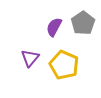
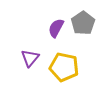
purple semicircle: moved 2 px right, 1 px down
yellow pentagon: moved 2 px down; rotated 12 degrees counterclockwise
